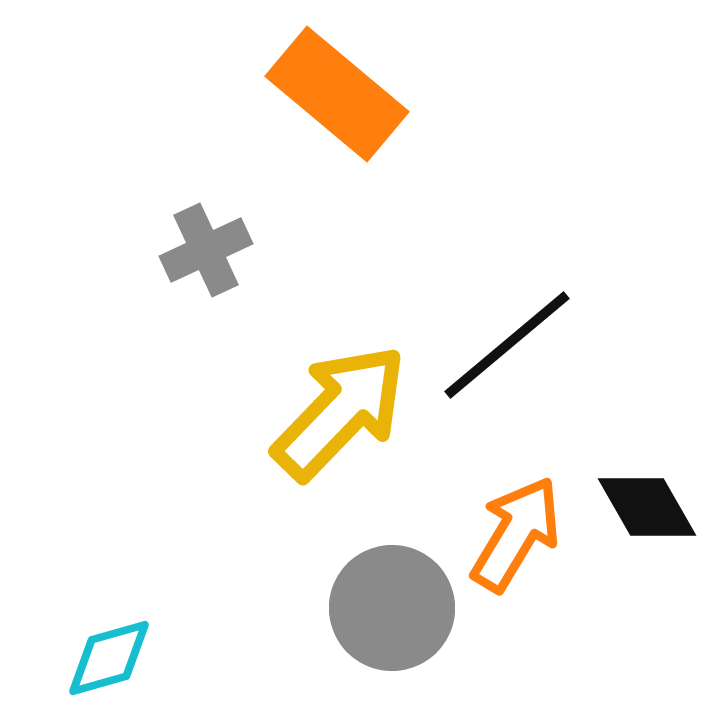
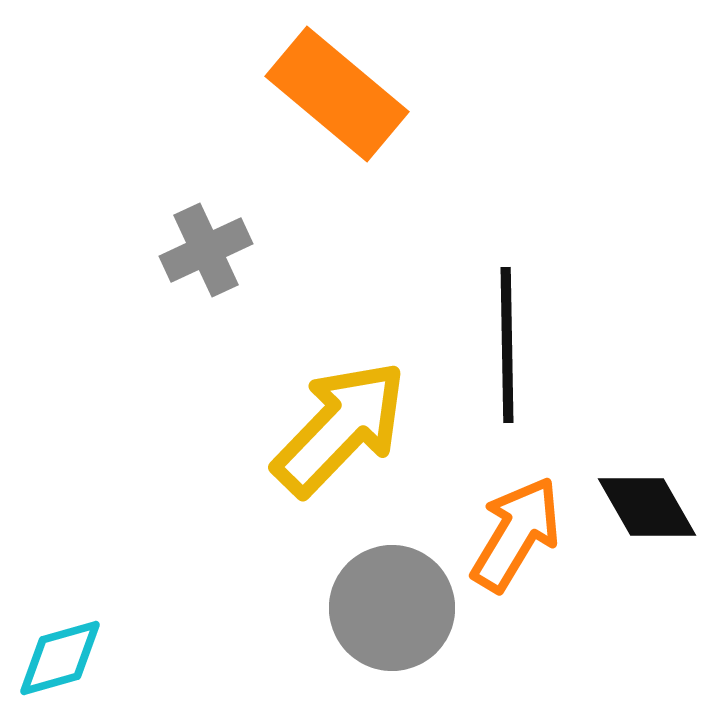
black line: rotated 51 degrees counterclockwise
yellow arrow: moved 16 px down
cyan diamond: moved 49 px left
